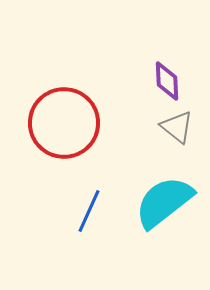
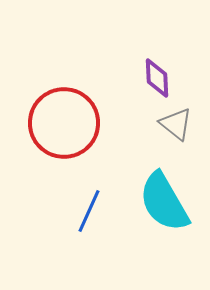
purple diamond: moved 10 px left, 3 px up
gray triangle: moved 1 px left, 3 px up
cyan semicircle: rotated 82 degrees counterclockwise
